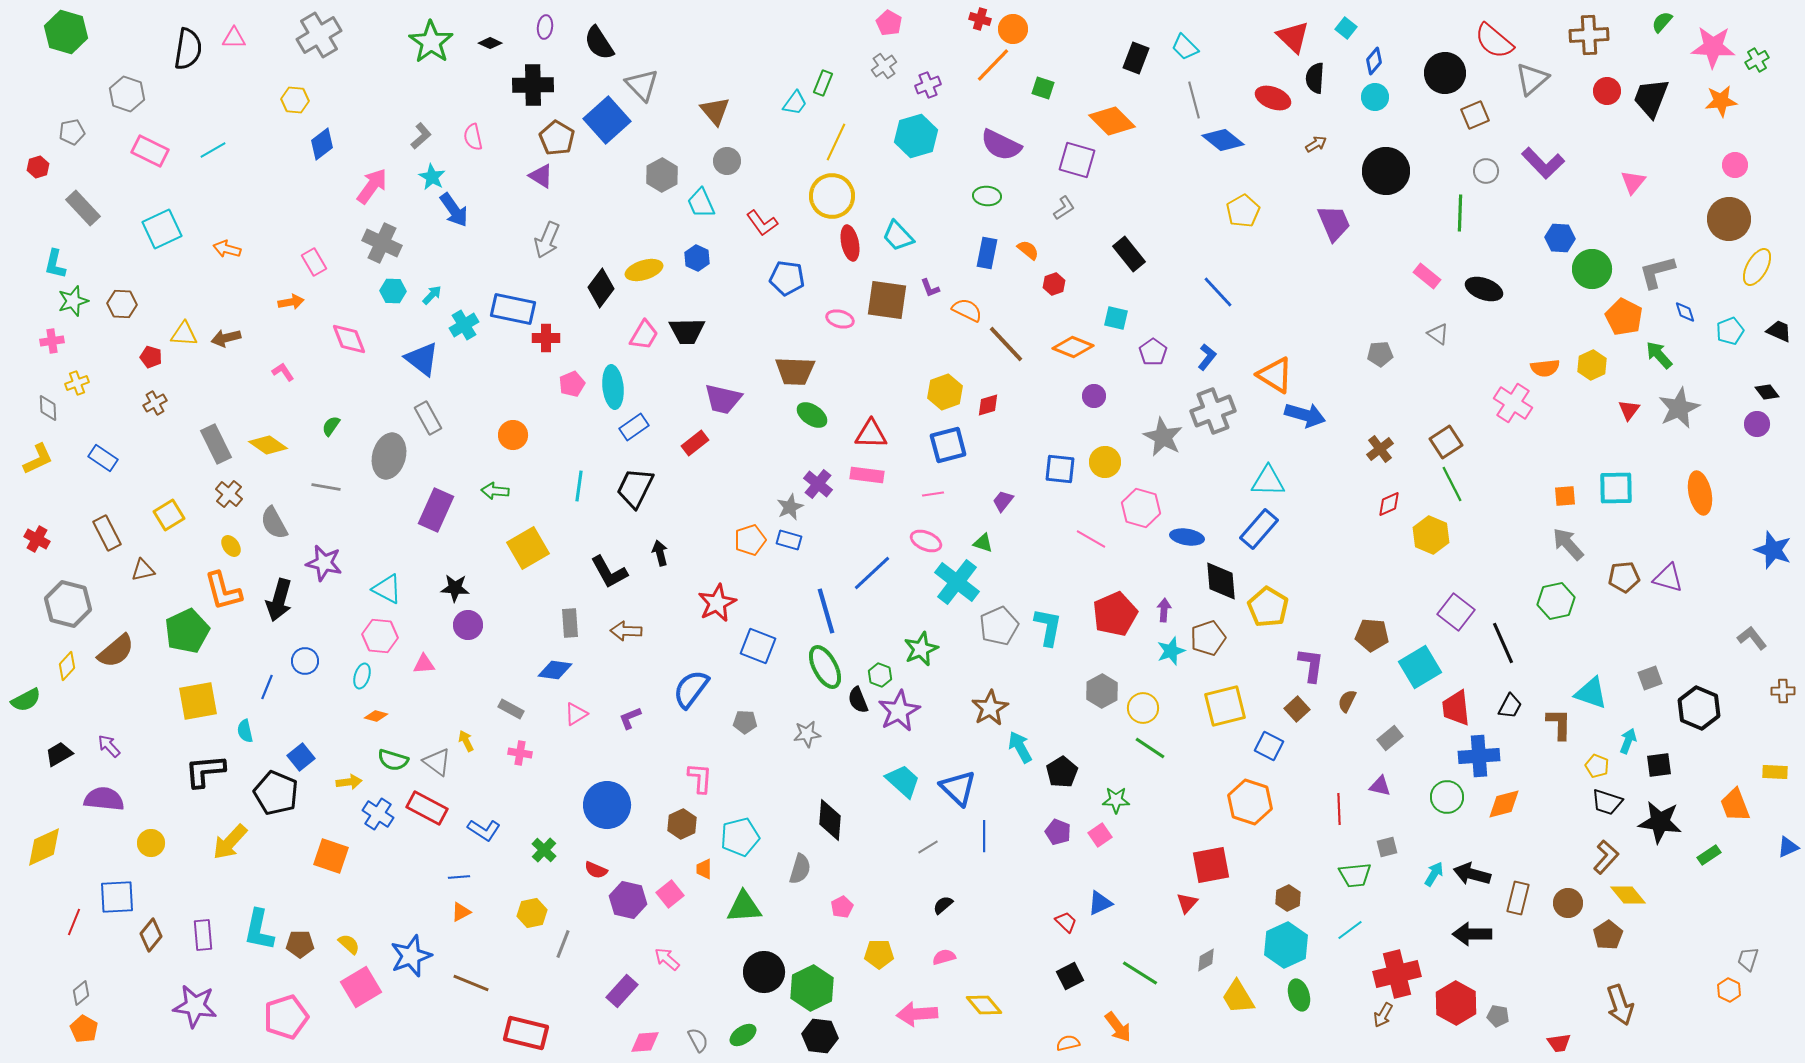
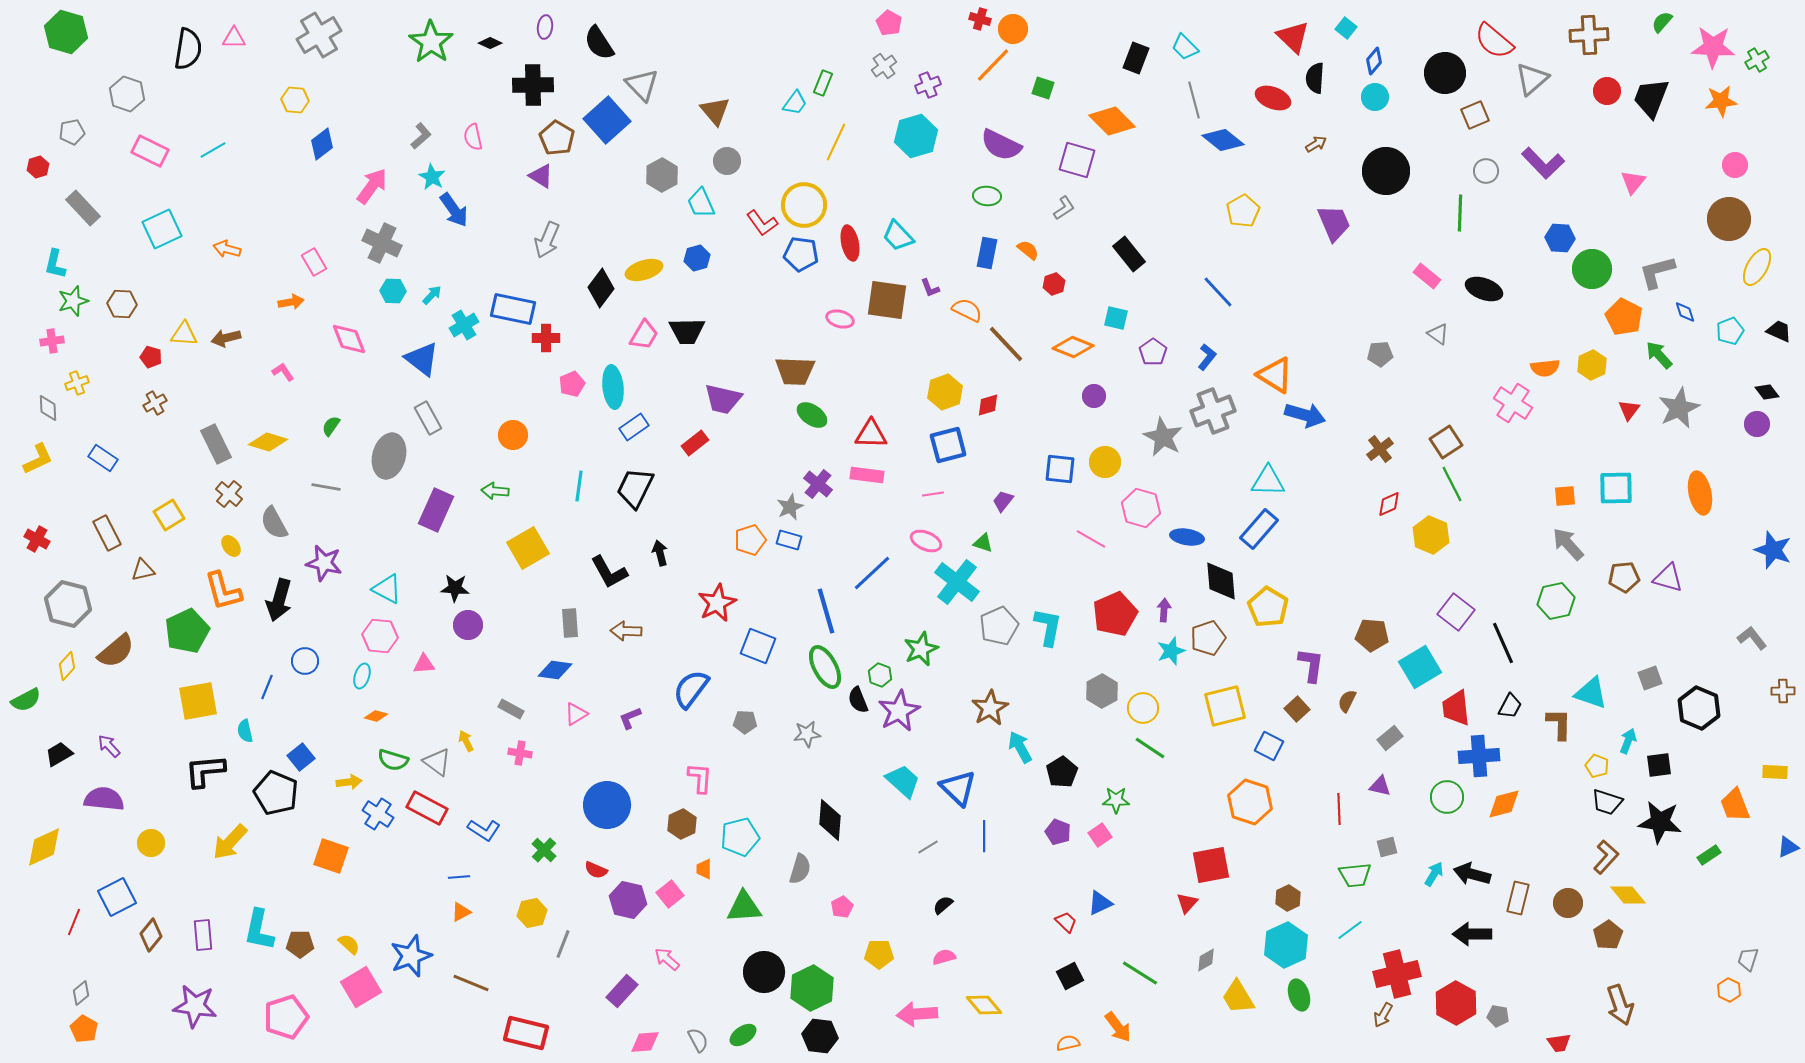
yellow circle at (832, 196): moved 28 px left, 9 px down
blue hexagon at (697, 258): rotated 20 degrees clockwise
blue pentagon at (787, 278): moved 14 px right, 24 px up
yellow diamond at (268, 445): moved 3 px up; rotated 18 degrees counterclockwise
blue square at (117, 897): rotated 24 degrees counterclockwise
